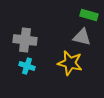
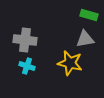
gray triangle: moved 3 px right, 2 px down; rotated 24 degrees counterclockwise
